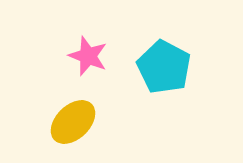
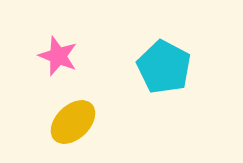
pink star: moved 30 px left
